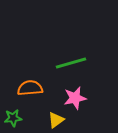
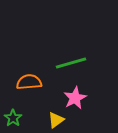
orange semicircle: moved 1 px left, 6 px up
pink star: rotated 15 degrees counterclockwise
green star: rotated 30 degrees counterclockwise
